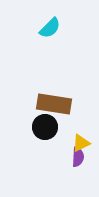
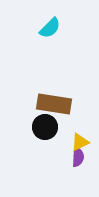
yellow triangle: moved 1 px left, 1 px up
